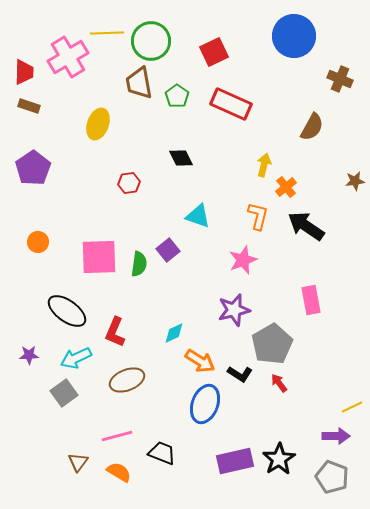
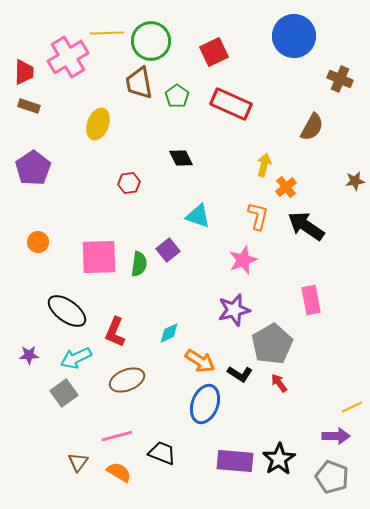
cyan diamond at (174, 333): moved 5 px left
purple rectangle at (235, 461): rotated 18 degrees clockwise
